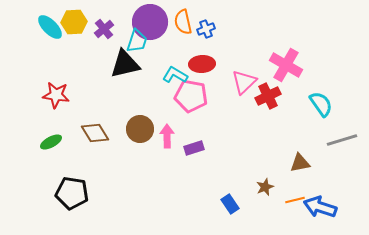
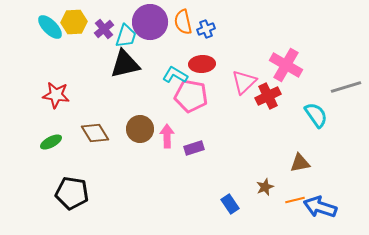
cyan trapezoid: moved 11 px left, 5 px up
cyan semicircle: moved 5 px left, 11 px down
gray line: moved 4 px right, 53 px up
